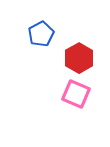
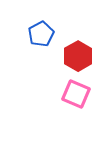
red hexagon: moved 1 px left, 2 px up
